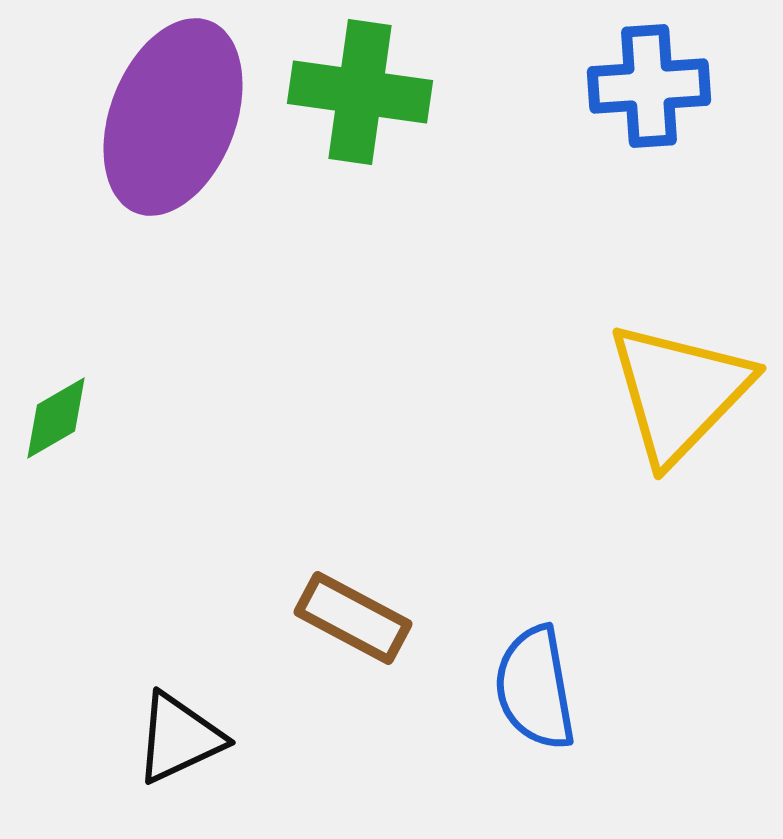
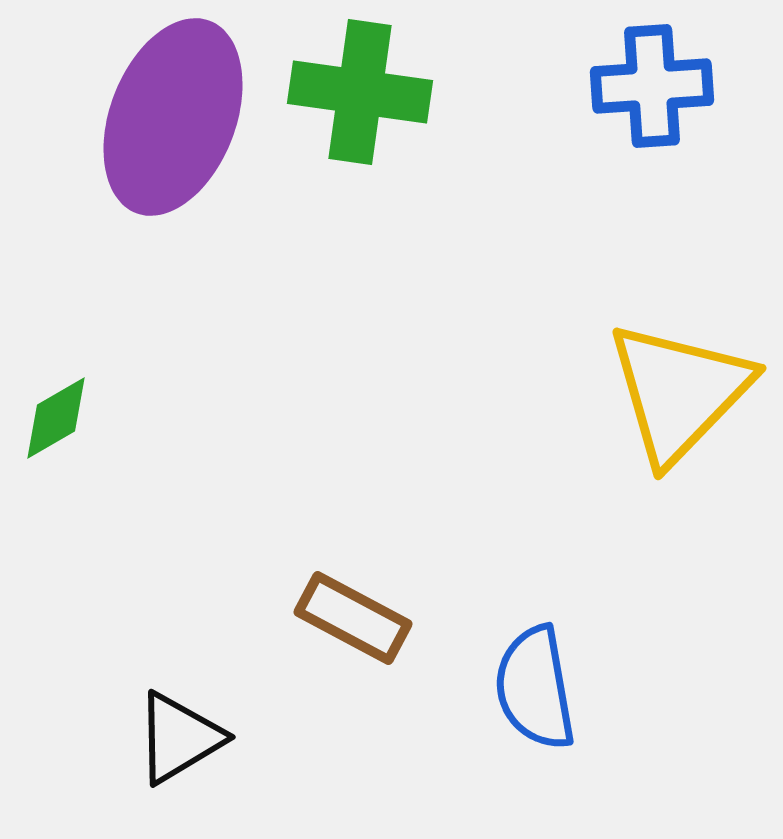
blue cross: moved 3 px right
black triangle: rotated 6 degrees counterclockwise
